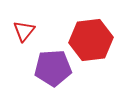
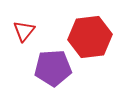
red hexagon: moved 1 px left, 3 px up
